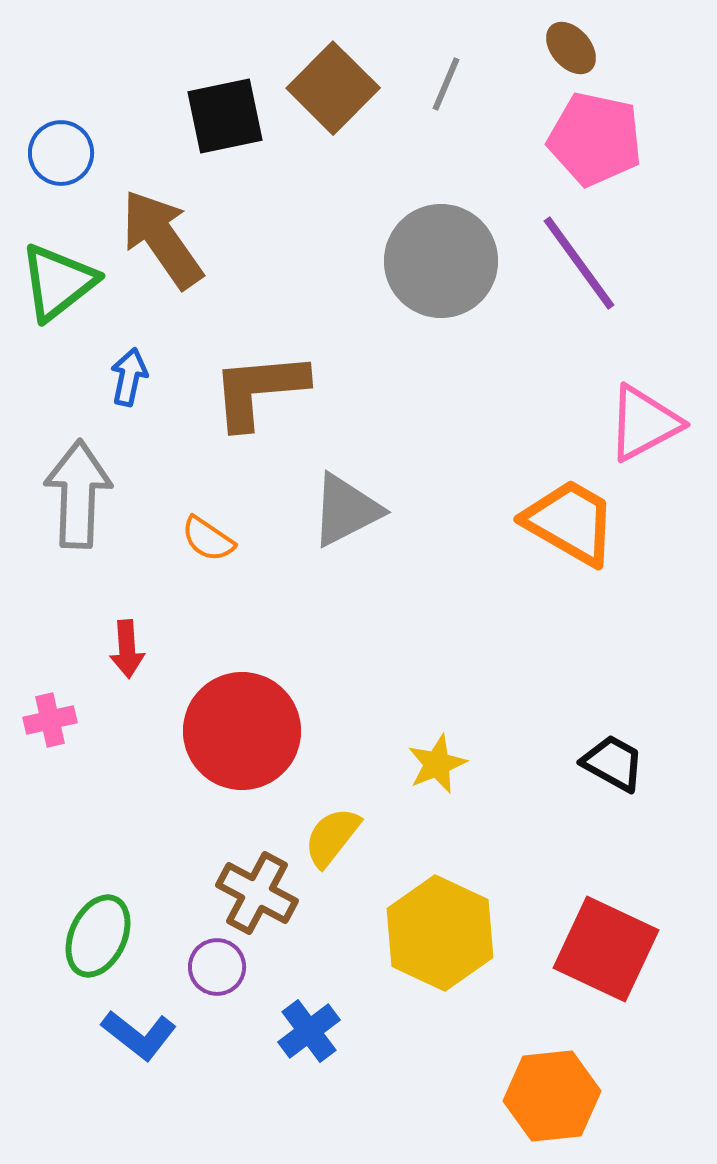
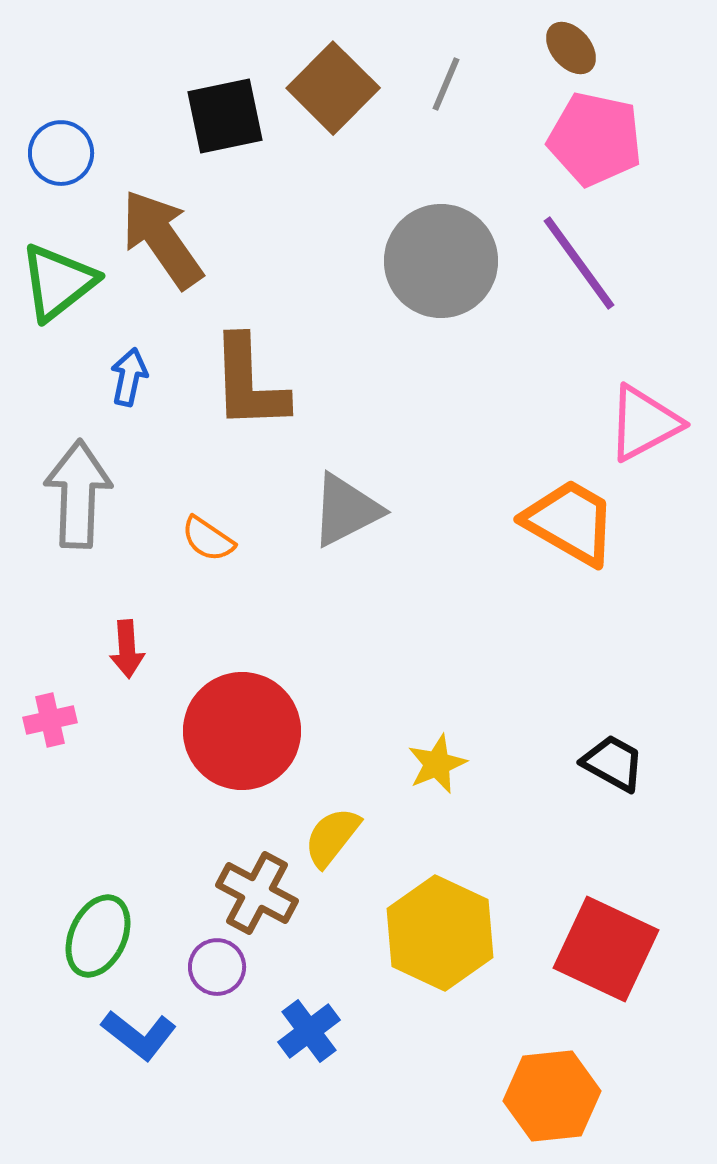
brown L-shape: moved 10 px left, 7 px up; rotated 87 degrees counterclockwise
